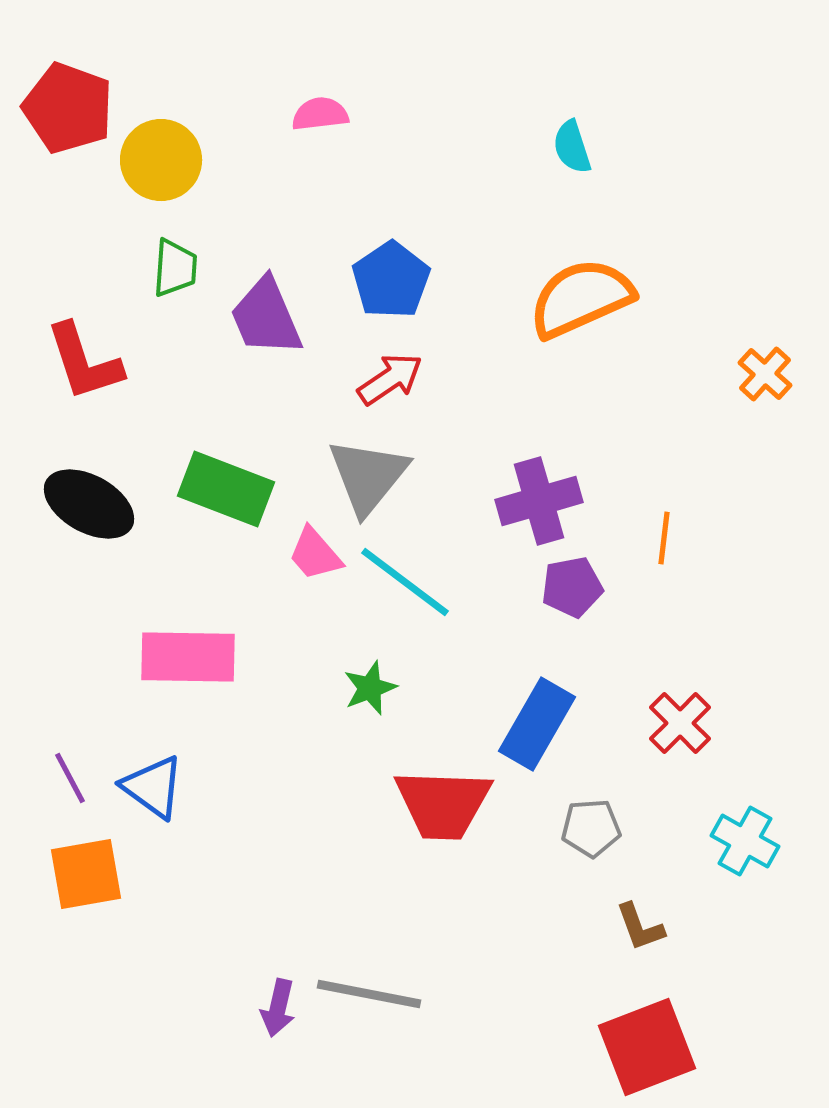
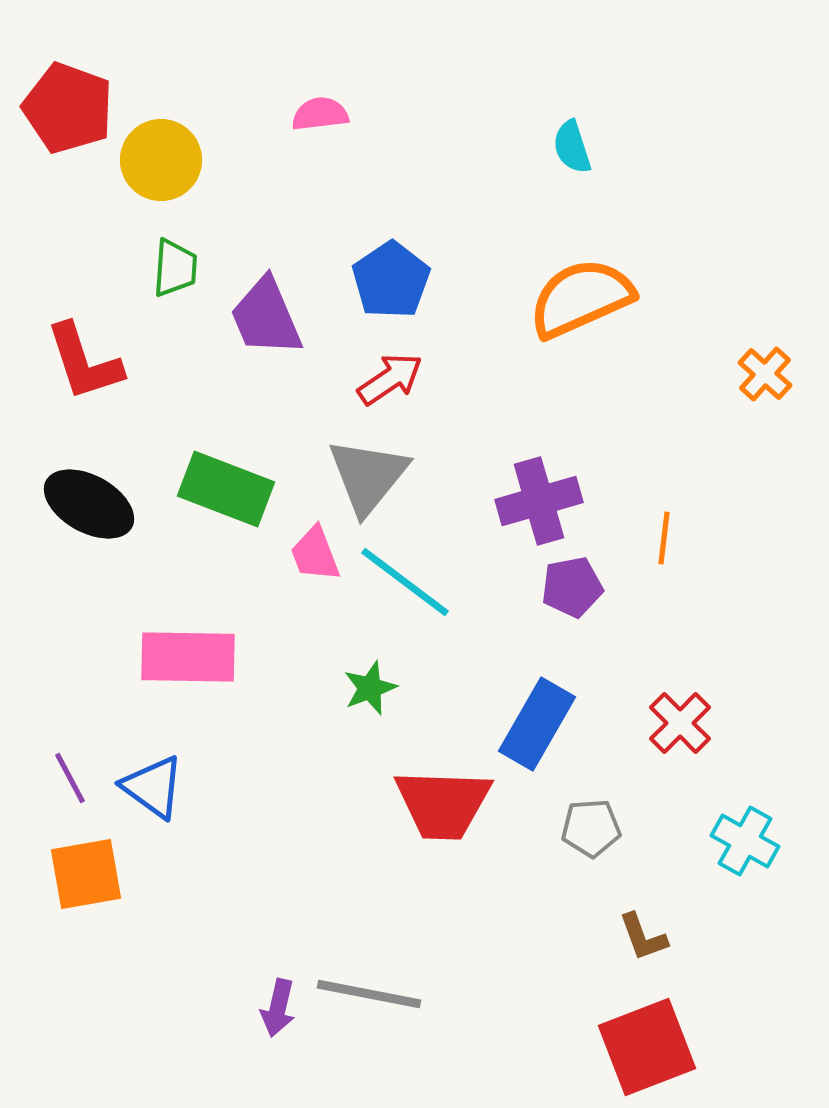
pink trapezoid: rotated 20 degrees clockwise
brown L-shape: moved 3 px right, 10 px down
